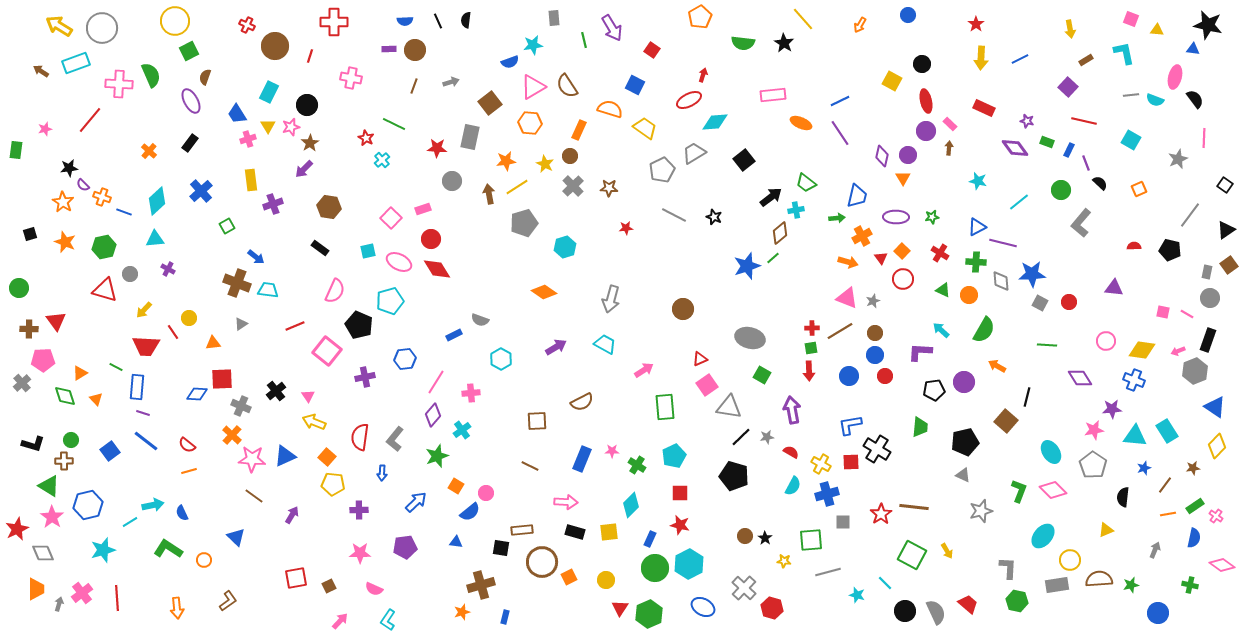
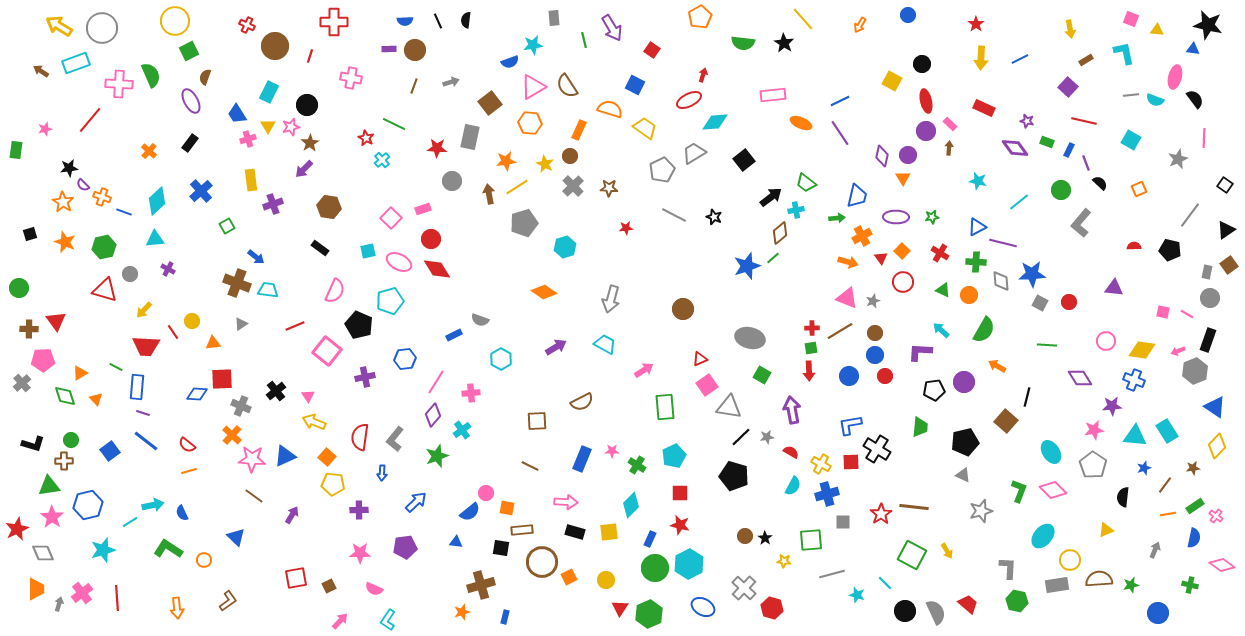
red circle at (903, 279): moved 3 px down
yellow circle at (189, 318): moved 3 px right, 3 px down
purple star at (1112, 409): moved 3 px up
green triangle at (49, 486): rotated 40 degrees counterclockwise
orange square at (456, 486): moved 51 px right, 22 px down; rotated 21 degrees counterclockwise
gray line at (828, 572): moved 4 px right, 2 px down
